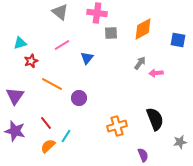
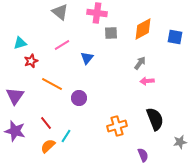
blue square: moved 3 px left, 3 px up
pink arrow: moved 9 px left, 8 px down
